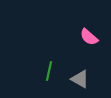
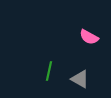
pink semicircle: rotated 12 degrees counterclockwise
